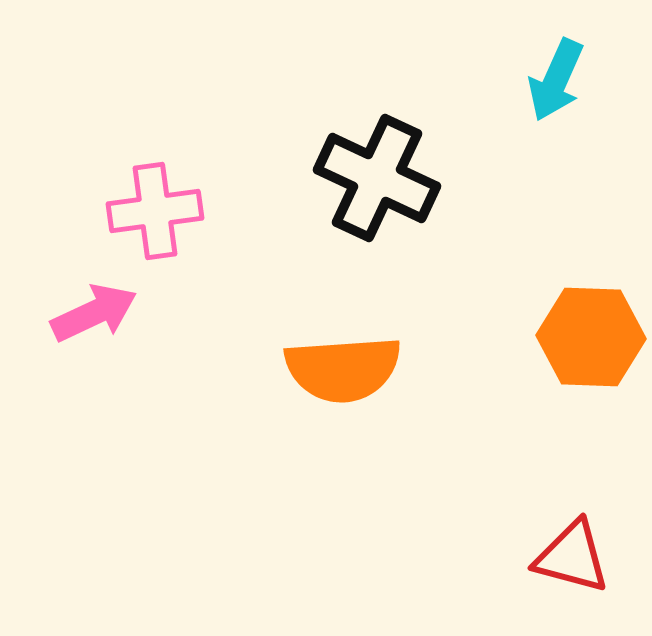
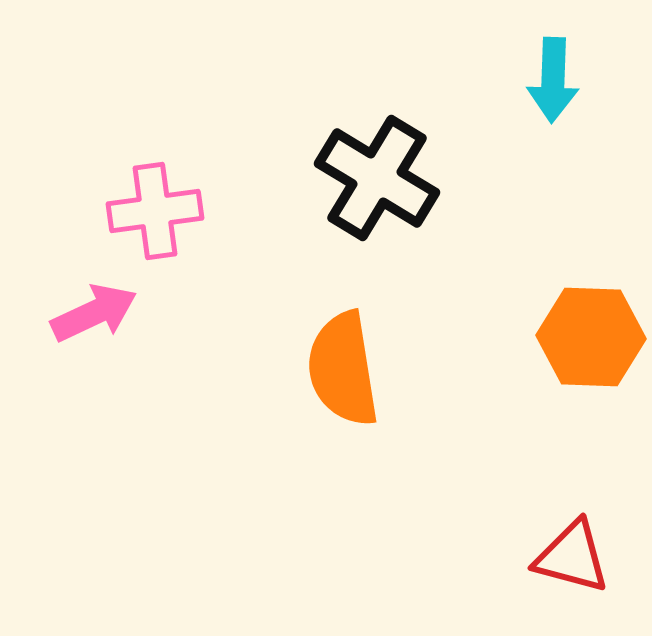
cyan arrow: moved 3 px left; rotated 22 degrees counterclockwise
black cross: rotated 6 degrees clockwise
orange semicircle: rotated 85 degrees clockwise
